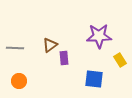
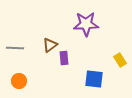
purple star: moved 13 px left, 12 px up
